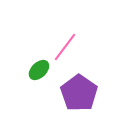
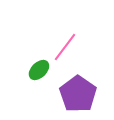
purple pentagon: moved 1 px left, 1 px down
